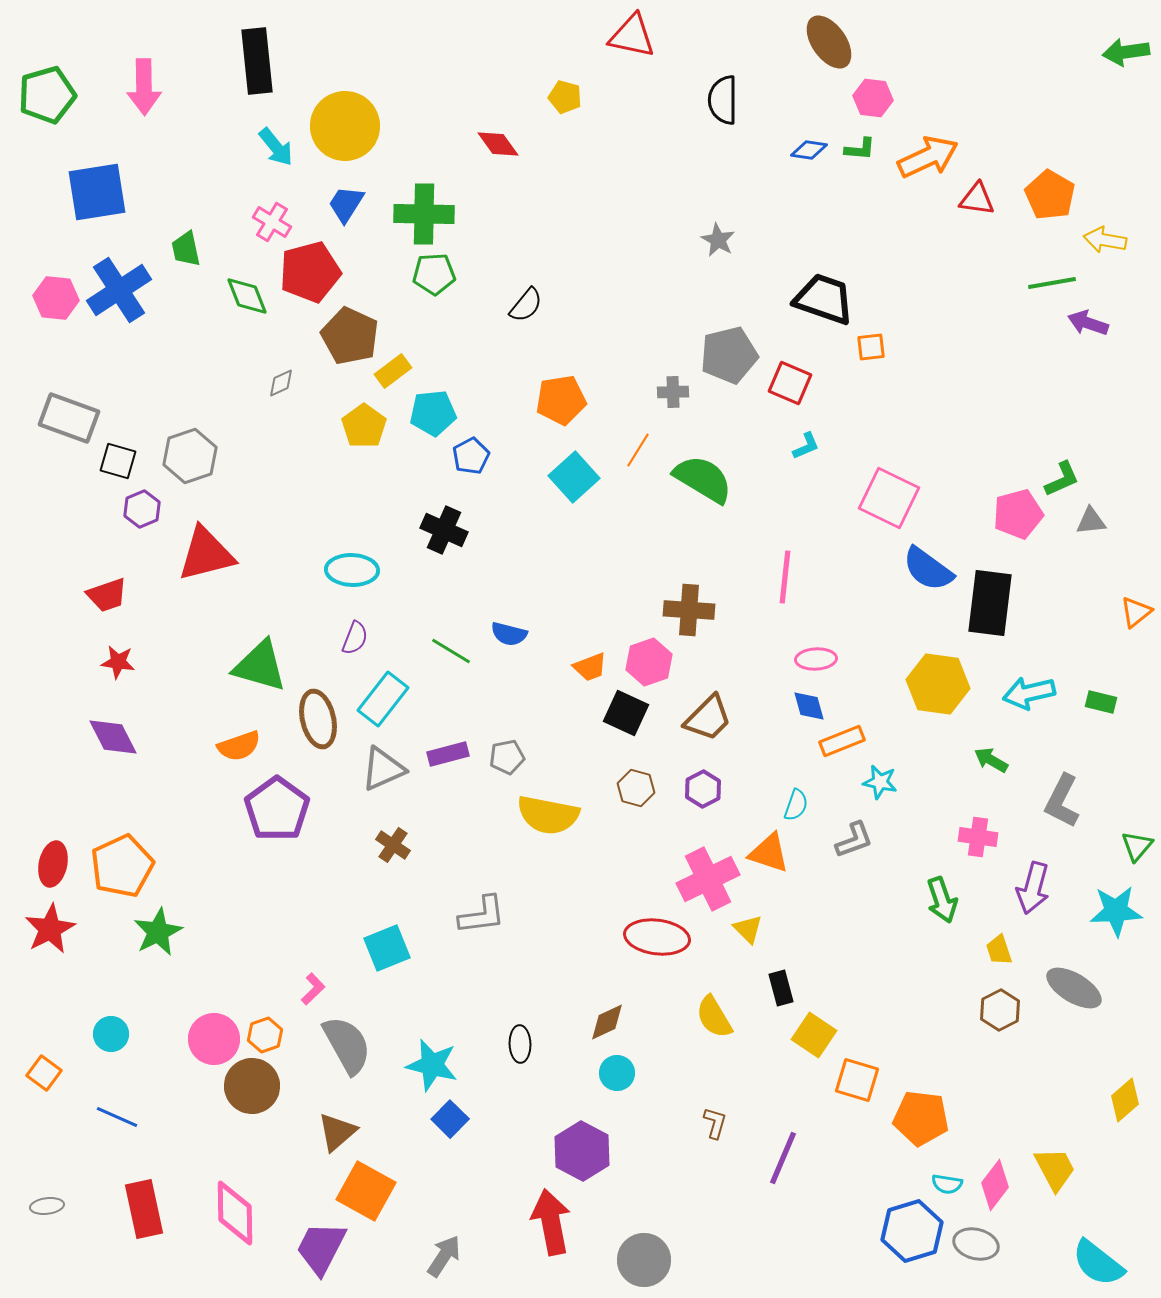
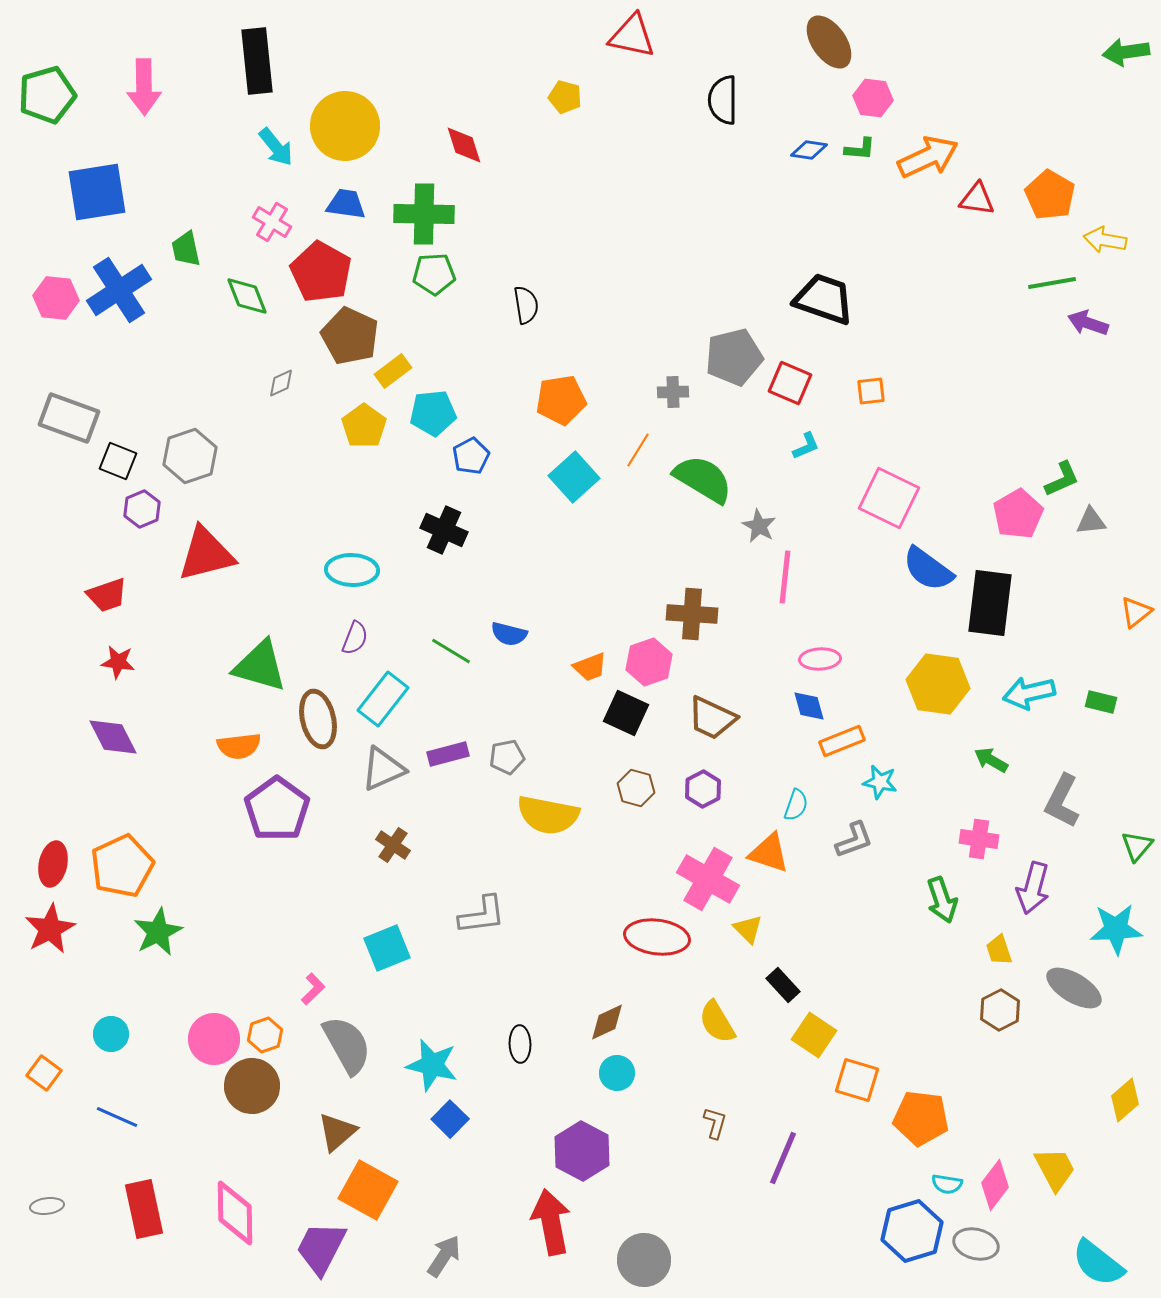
red diamond at (498, 144): moved 34 px left, 1 px down; rotated 18 degrees clockwise
blue trapezoid at (346, 204): rotated 66 degrees clockwise
gray star at (718, 240): moved 41 px right, 286 px down
red pentagon at (310, 272): moved 11 px right; rotated 28 degrees counterclockwise
black semicircle at (526, 305): rotated 48 degrees counterclockwise
orange square at (871, 347): moved 44 px down
gray pentagon at (729, 355): moved 5 px right, 2 px down
black square at (118, 461): rotated 6 degrees clockwise
pink pentagon at (1018, 514): rotated 15 degrees counterclockwise
brown cross at (689, 610): moved 3 px right, 4 px down
pink ellipse at (816, 659): moved 4 px right
brown trapezoid at (708, 718): moved 4 px right; rotated 70 degrees clockwise
orange semicircle at (239, 746): rotated 12 degrees clockwise
pink cross at (978, 837): moved 1 px right, 2 px down
pink cross at (708, 879): rotated 34 degrees counterclockwise
cyan star at (1116, 911): moved 18 px down
black rectangle at (781, 988): moved 2 px right, 3 px up; rotated 28 degrees counterclockwise
yellow semicircle at (714, 1017): moved 3 px right, 5 px down
orange square at (366, 1191): moved 2 px right, 1 px up
